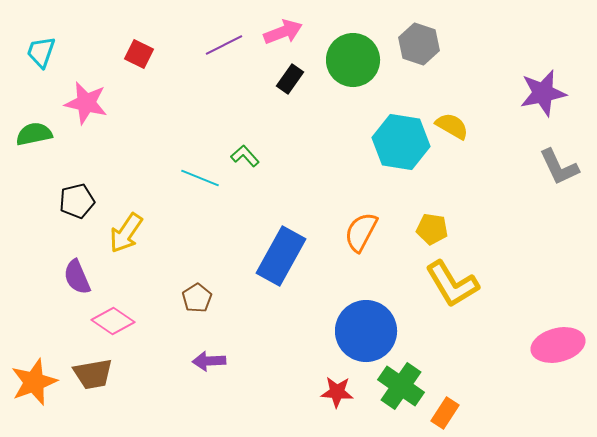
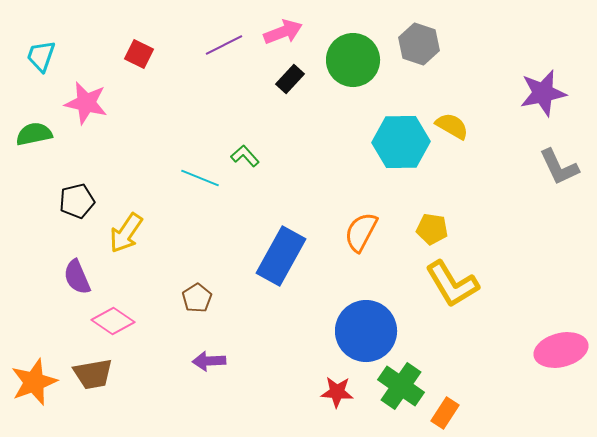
cyan trapezoid: moved 4 px down
black rectangle: rotated 8 degrees clockwise
cyan hexagon: rotated 10 degrees counterclockwise
pink ellipse: moved 3 px right, 5 px down
